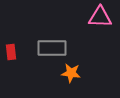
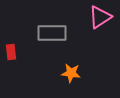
pink triangle: rotated 35 degrees counterclockwise
gray rectangle: moved 15 px up
